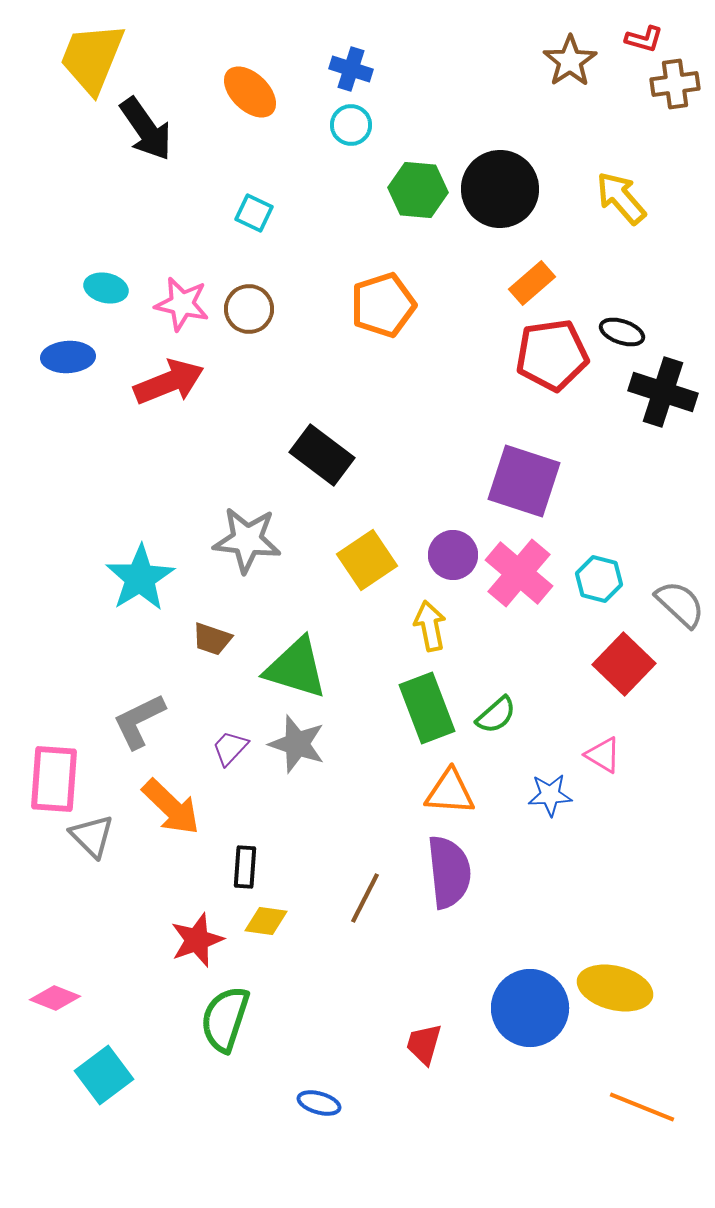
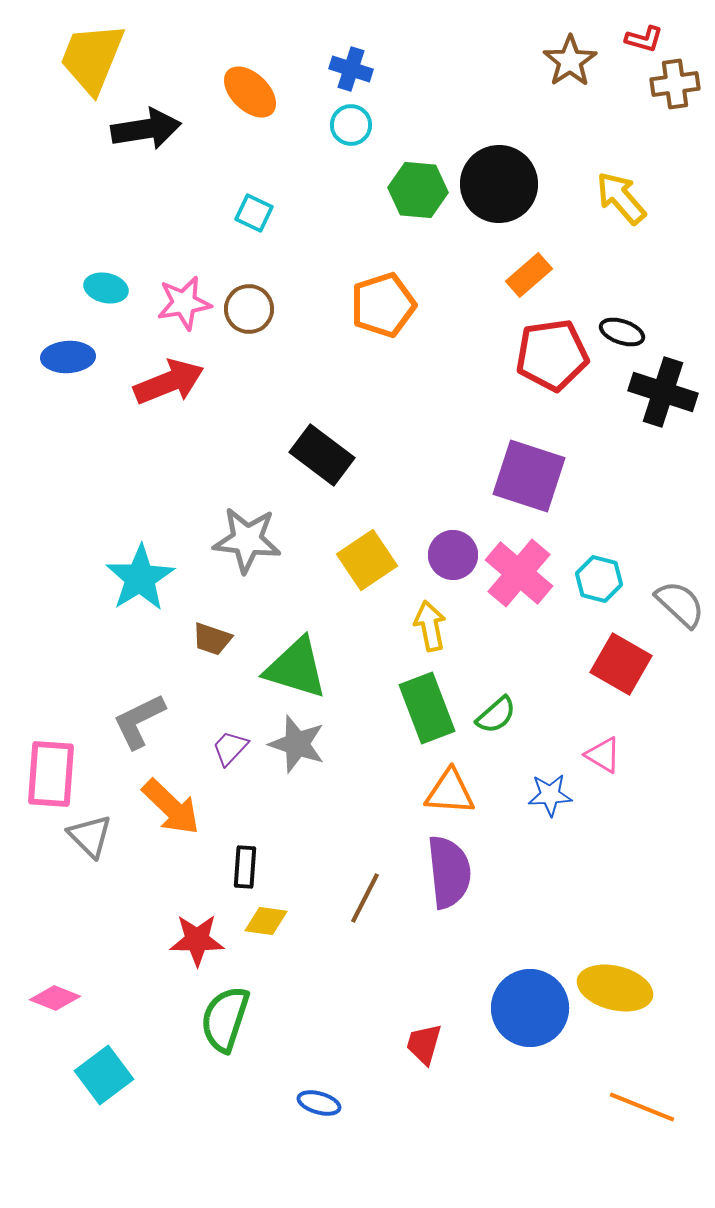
black arrow at (146, 129): rotated 64 degrees counterclockwise
black circle at (500, 189): moved 1 px left, 5 px up
orange rectangle at (532, 283): moved 3 px left, 8 px up
pink star at (182, 304): moved 2 px right, 1 px up; rotated 22 degrees counterclockwise
purple square at (524, 481): moved 5 px right, 5 px up
red square at (624, 664): moved 3 px left; rotated 14 degrees counterclockwise
pink rectangle at (54, 779): moved 3 px left, 5 px up
gray triangle at (92, 836): moved 2 px left
red star at (197, 940): rotated 20 degrees clockwise
